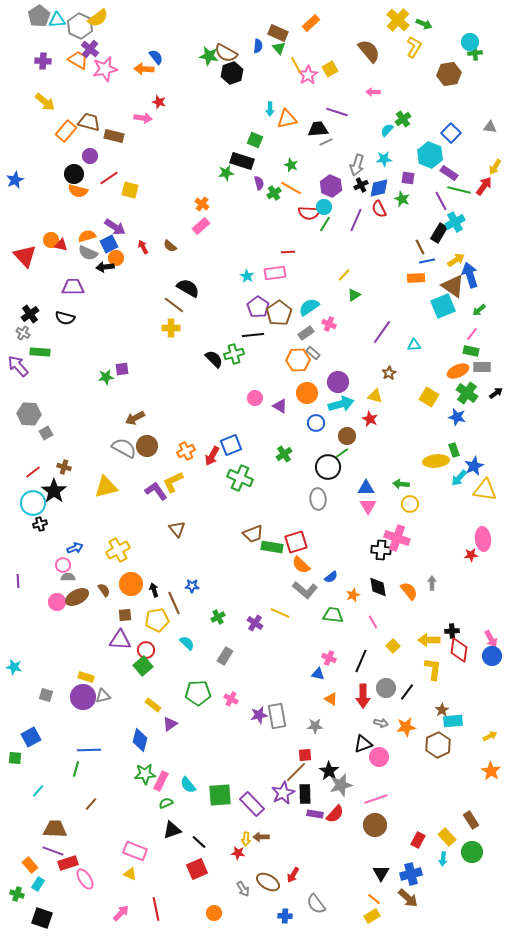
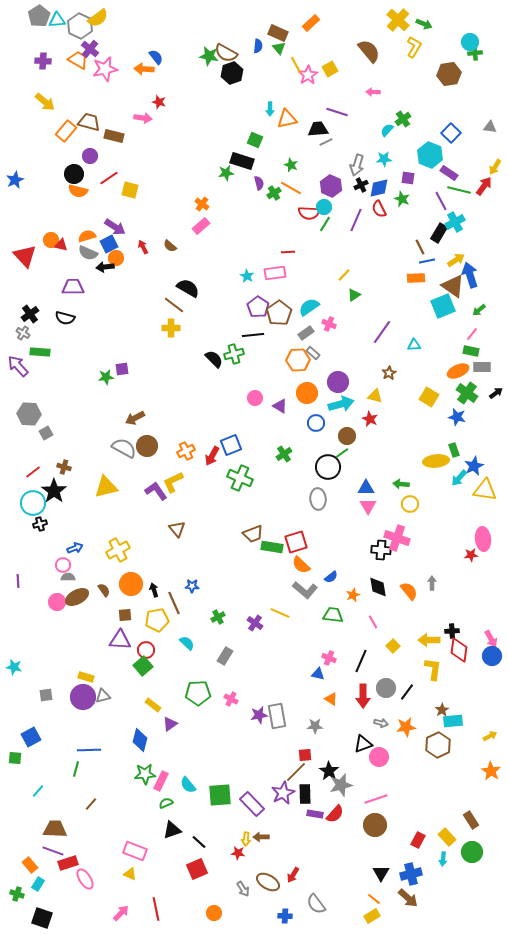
gray square at (46, 695): rotated 24 degrees counterclockwise
